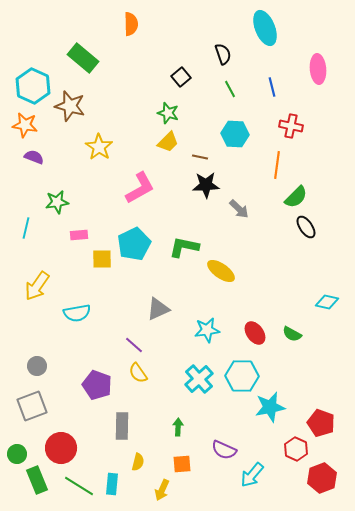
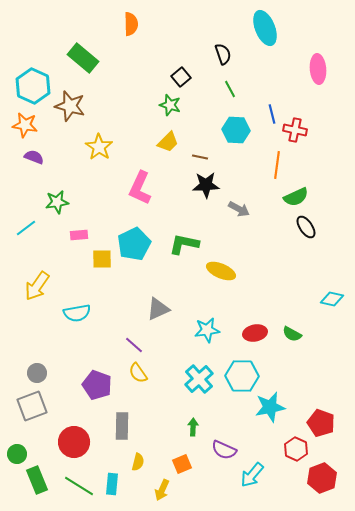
blue line at (272, 87): moved 27 px down
green star at (168, 113): moved 2 px right, 8 px up
red cross at (291, 126): moved 4 px right, 4 px down
cyan hexagon at (235, 134): moved 1 px right, 4 px up
pink L-shape at (140, 188): rotated 144 degrees clockwise
green semicircle at (296, 197): rotated 20 degrees clockwise
gray arrow at (239, 209): rotated 15 degrees counterclockwise
cyan line at (26, 228): rotated 40 degrees clockwise
green L-shape at (184, 247): moved 3 px up
yellow ellipse at (221, 271): rotated 12 degrees counterclockwise
cyan diamond at (327, 302): moved 5 px right, 3 px up
red ellipse at (255, 333): rotated 65 degrees counterclockwise
gray circle at (37, 366): moved 7 px down
green arrow at (178, 427): moved 15 px right
red circle at (61, 448): moved 13 px right, 6 px up
orange square at (182, 464): rotated 18 degrees counterclockwise
